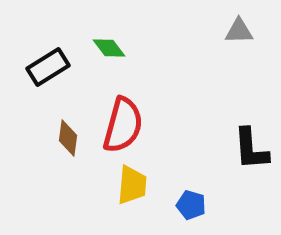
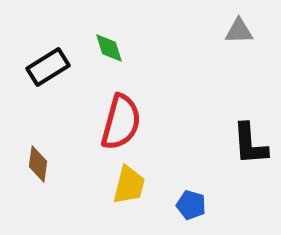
green diamond: rotated 20 degrees clockwise
red semicircle: moved 2 px left, 3 px up
brown diamond: moved 30 px left, 26 px down
black L-shape: moved 1 px left, 5 px up
yellow trapezoid: moved 3 px left; rotated 9 degrees clockwise
